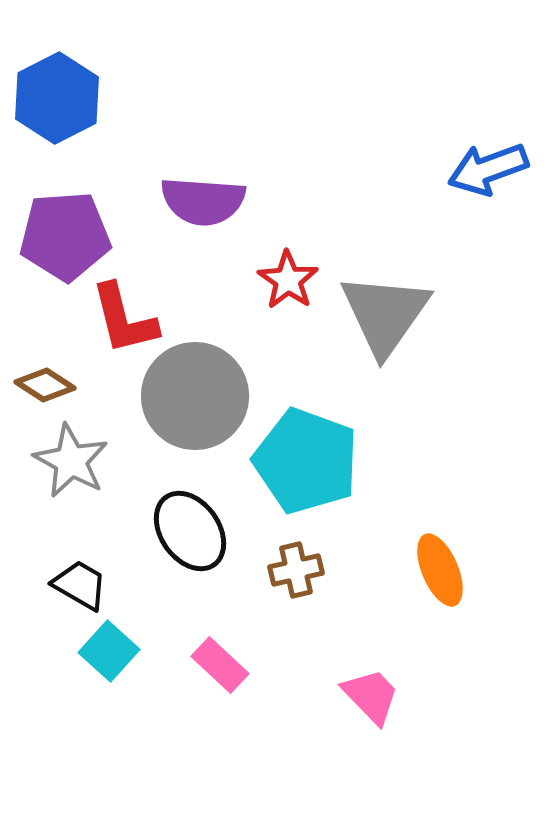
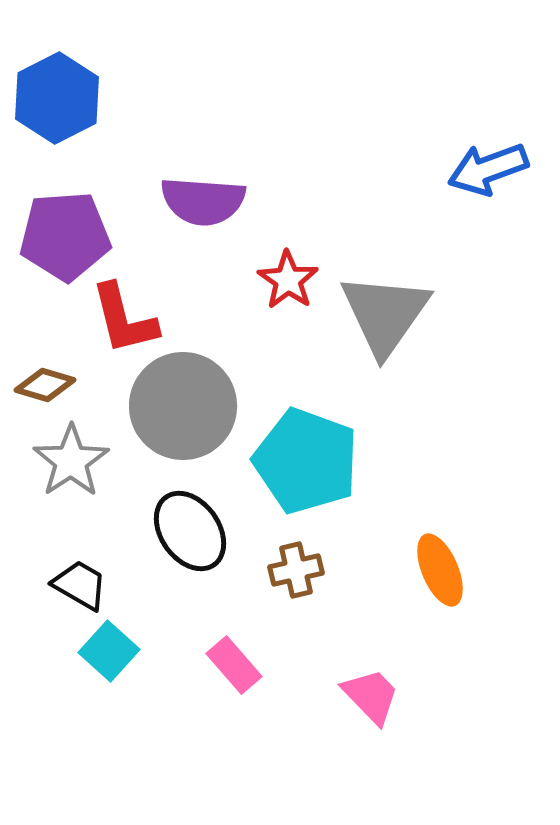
brown diamond: rotated 16 degrees counterclockwise
gray circle: moved 12 px left, 10 px down
gray star: rotated 10 degrees clockwise
pink rectangle: moved 14 px right; rotated 6 degrees clockwise
